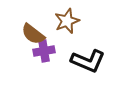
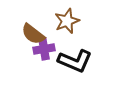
purple cross: moved 2 px up
black L-shape: moved 13 px left
